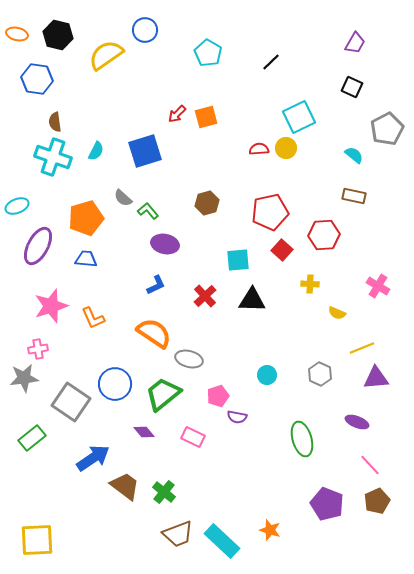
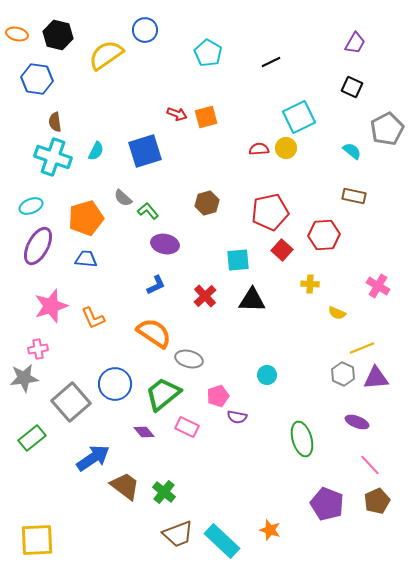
black line at (271, 62): rotated 18 degrees clockwise
red arrow at (177, 114): rotated 114 degrees counterclockwise
cyan semicircle at (354, 155): moved 2 px left, 4 px up
cyan ellipse at (17, 206): moved 14 px right
gray hexagon at (320, 374): moved 23 px right
gray square at (71, 402): rotated 15 degrees clockwise
pink rectangle at (193, 437): moved 6 px left, 10 px up
